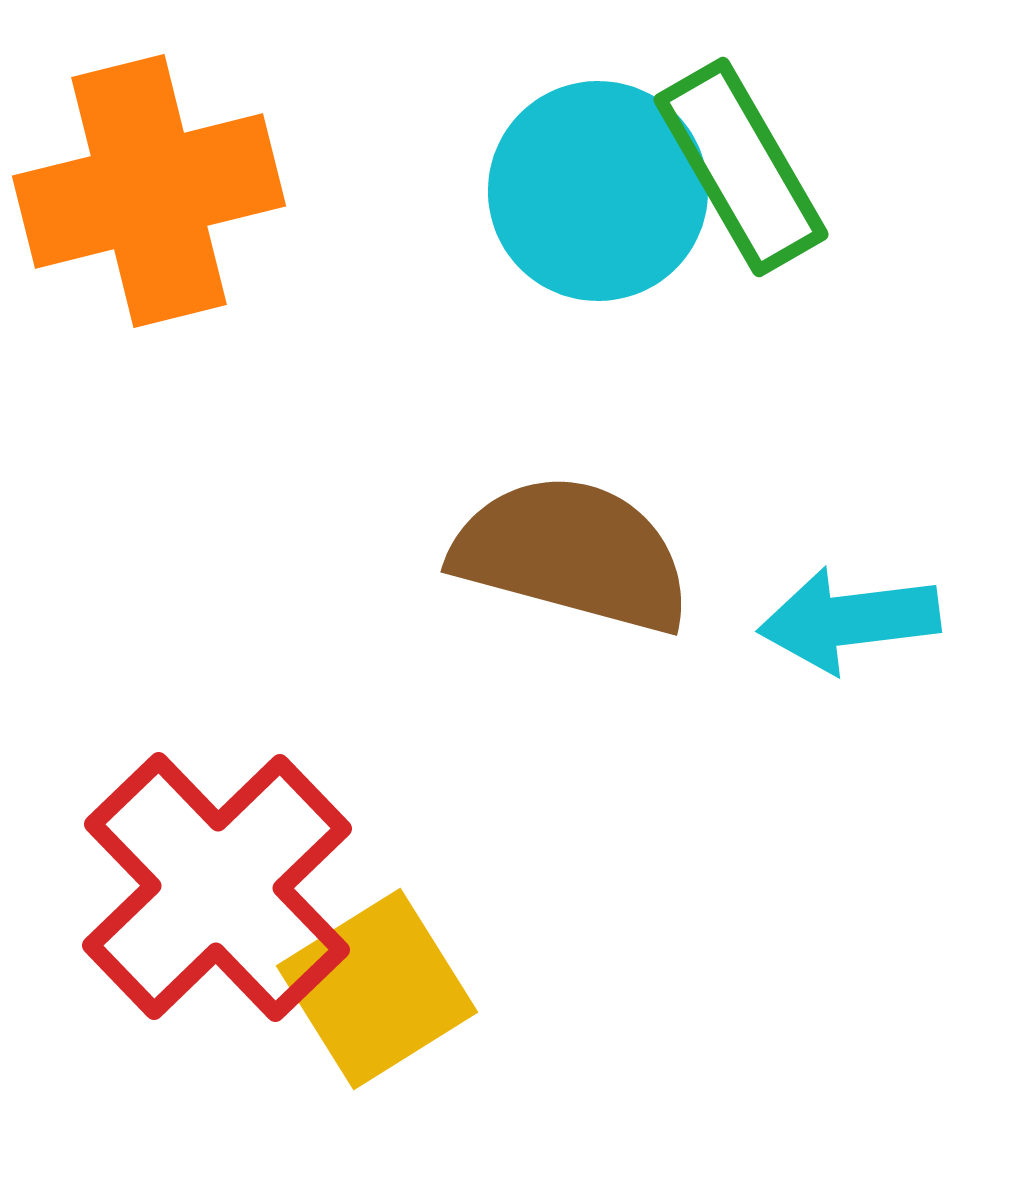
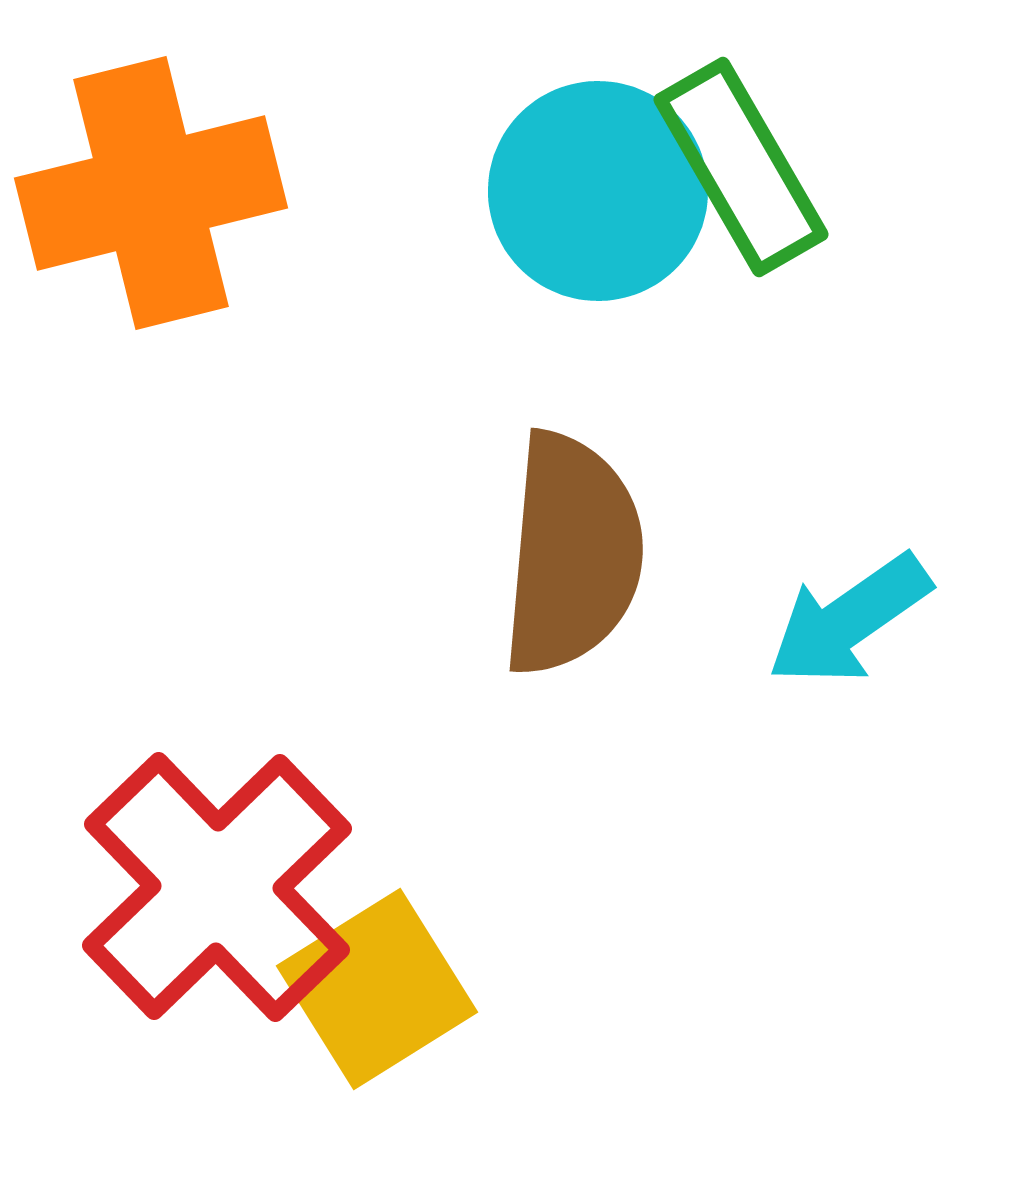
orange cross: moved 2 px right, 2 px down
brown semicircle: rotated 80 degrees clockwise
cyan arrow: rotated 28 degrees counterclockwise
